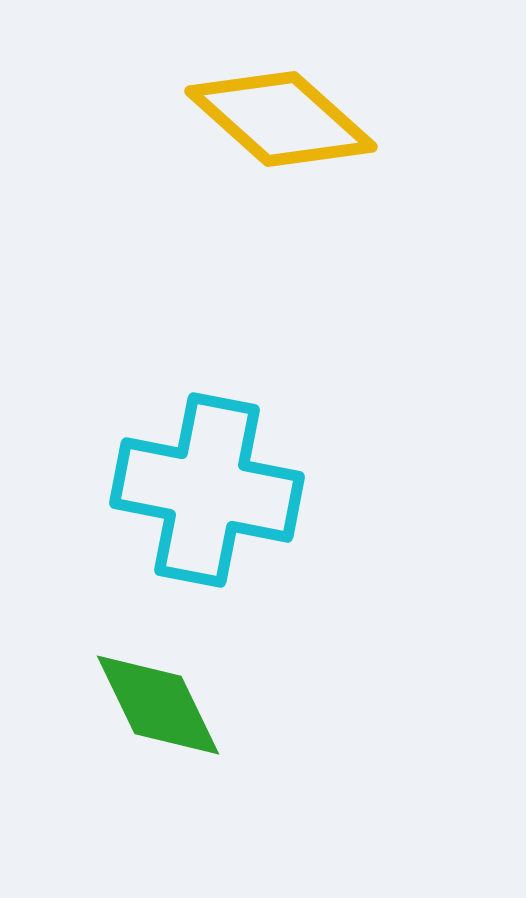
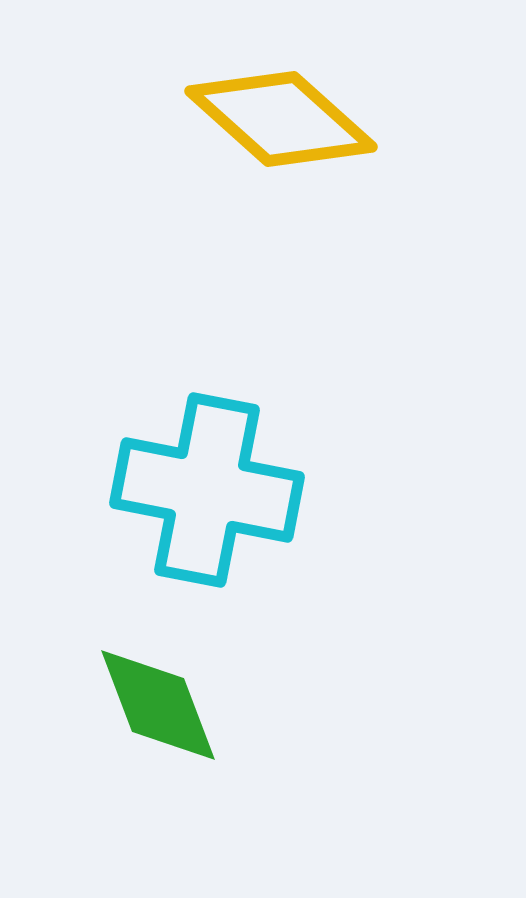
green diamond: rotated 5 degrees clockwise
